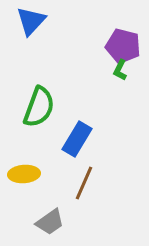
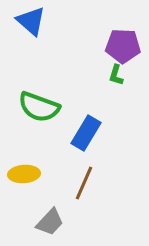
blue triangle: rotated 32 degrees counterclockwise
purple pentagon: rotated 12 degrees counterclockwise
green L-shape: moved 4 px left, 5 px down; rotated 10 degrees counterclockwise
green semicircle: rotated 90 degrees clockwise
blue rectangle: moved 9 px right, 6 px up
gray trapezoid: rotated 12 degrees counterclockwise
